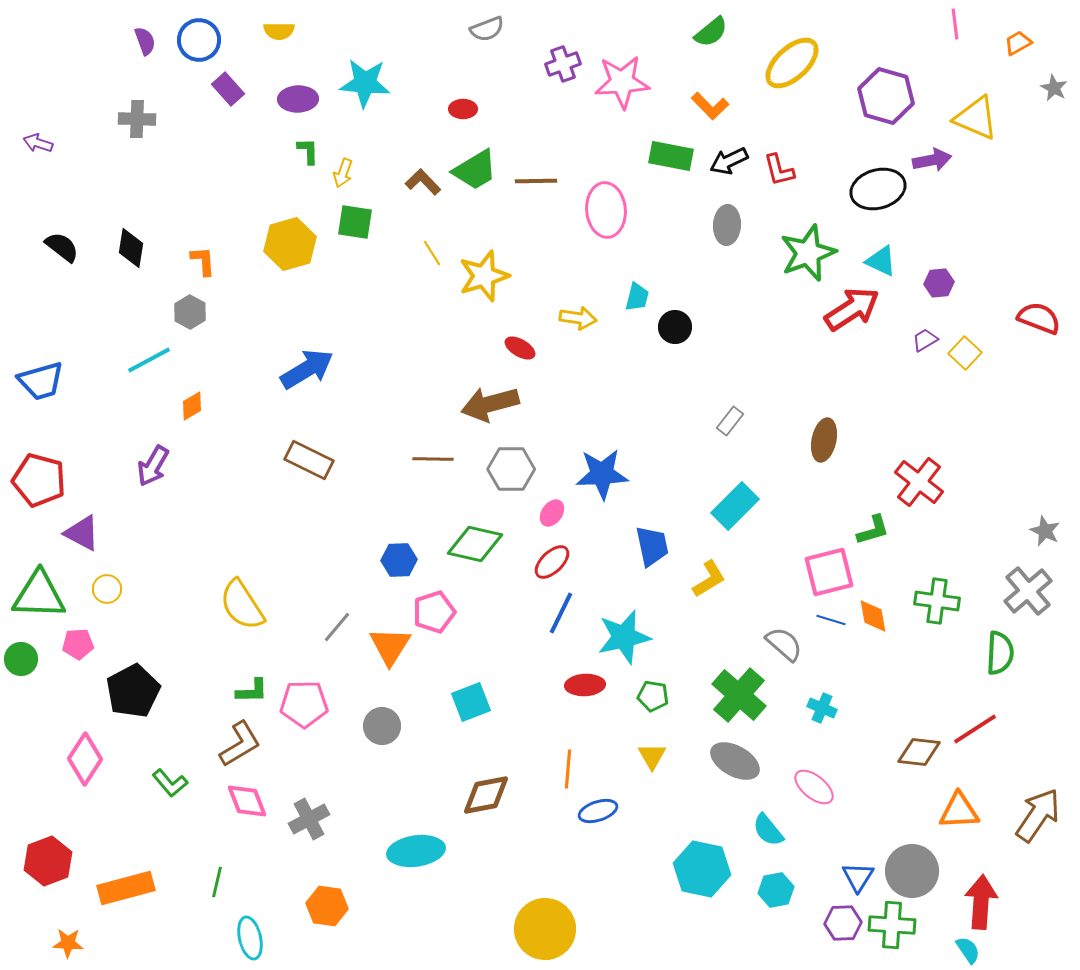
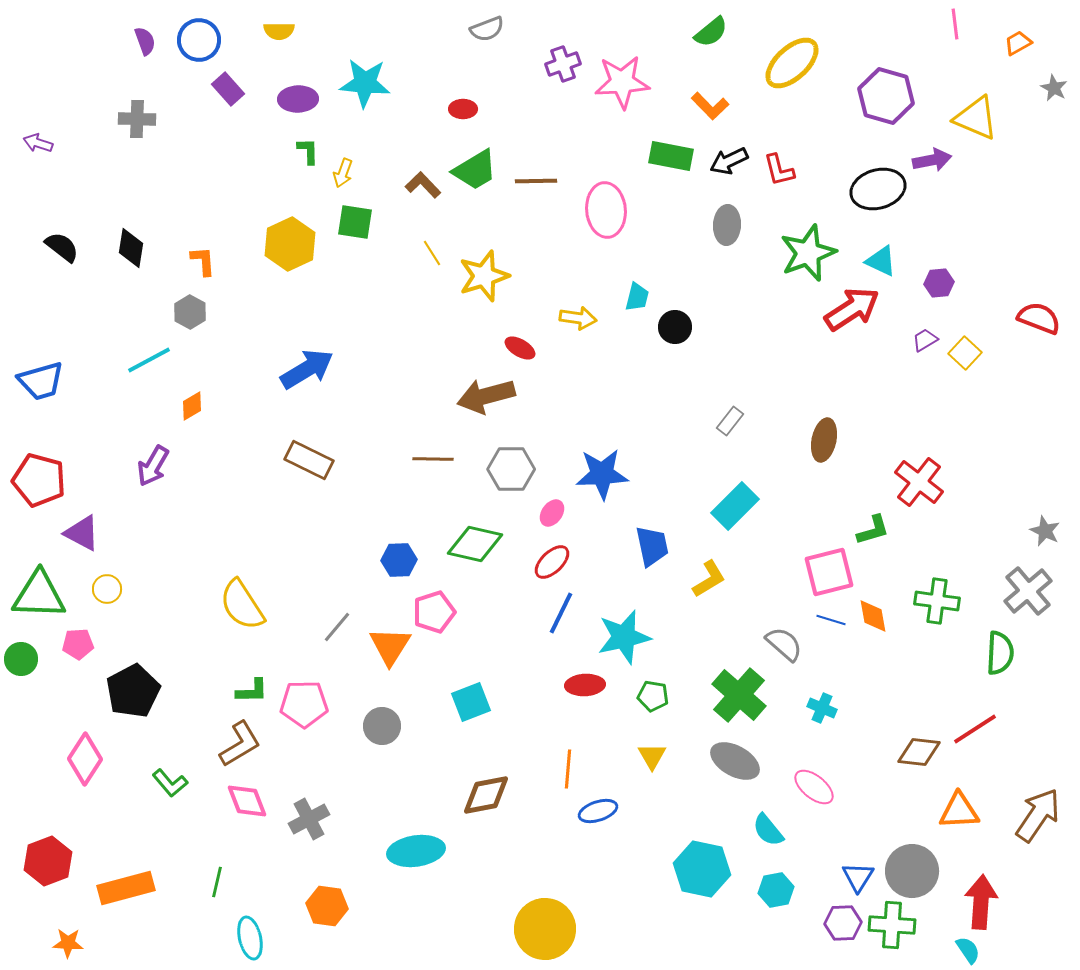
brown L-shape at (423, 182): moved 3 px down
yellow hexagon at (290, 244): rotated 9 degrees counterclockwise
brown arrow at (490, 404): moved 4 px left, 8 px up
